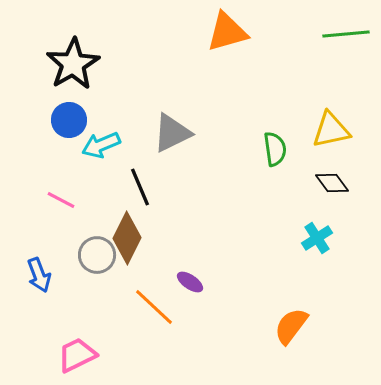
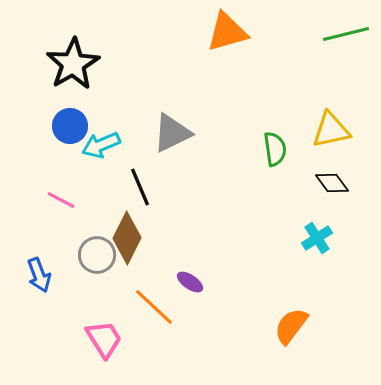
green line: rotated 9 degrees counterclockwise
blue circle: moved 1 px right, 6 px down
pink trapezoid: moved 27 px right, 16 px up; rotated 84 degrees clockwise
